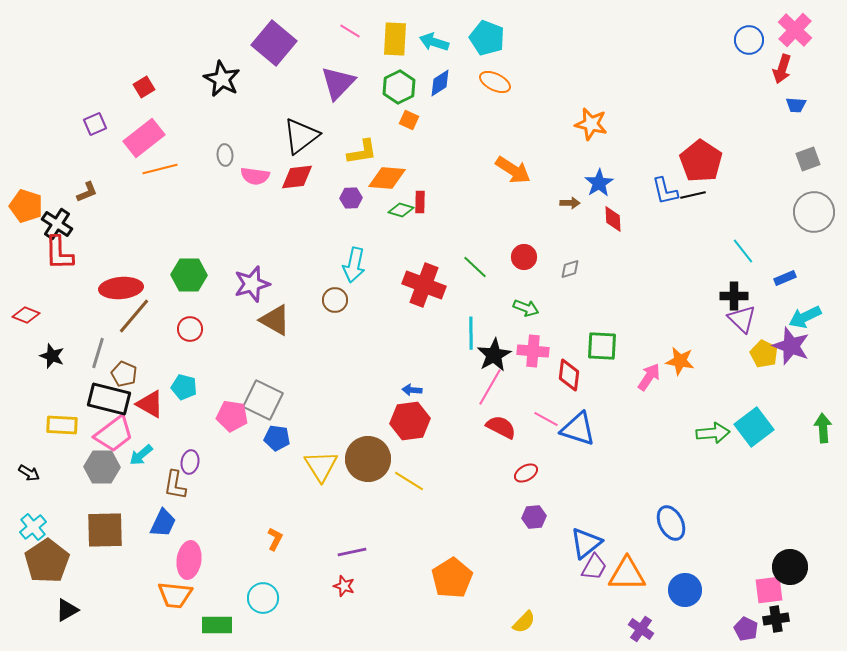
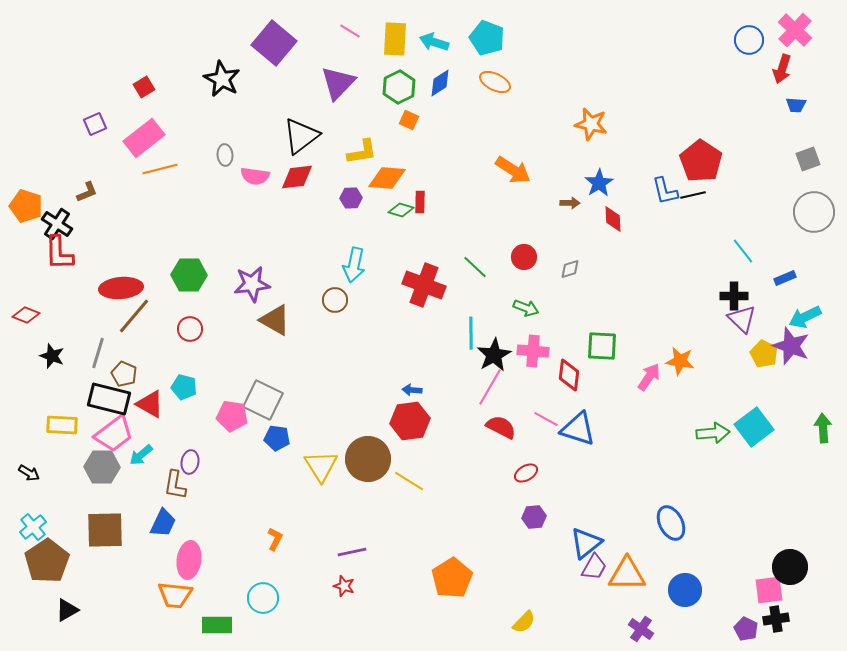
purple star at (252, 284): rotated 9 degrees clockwise
